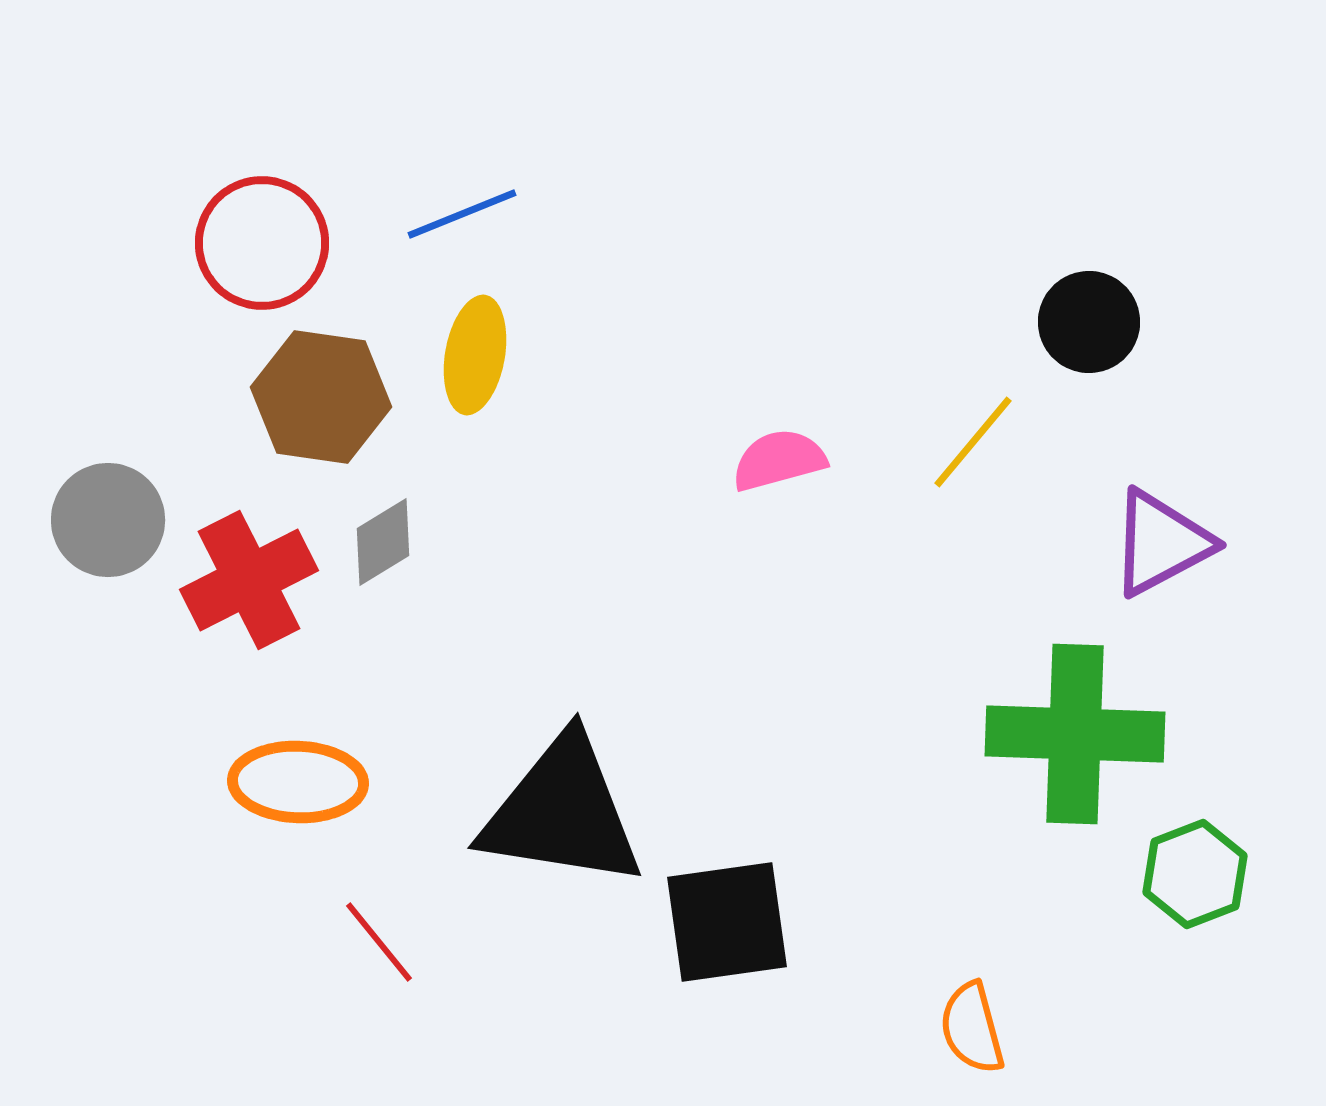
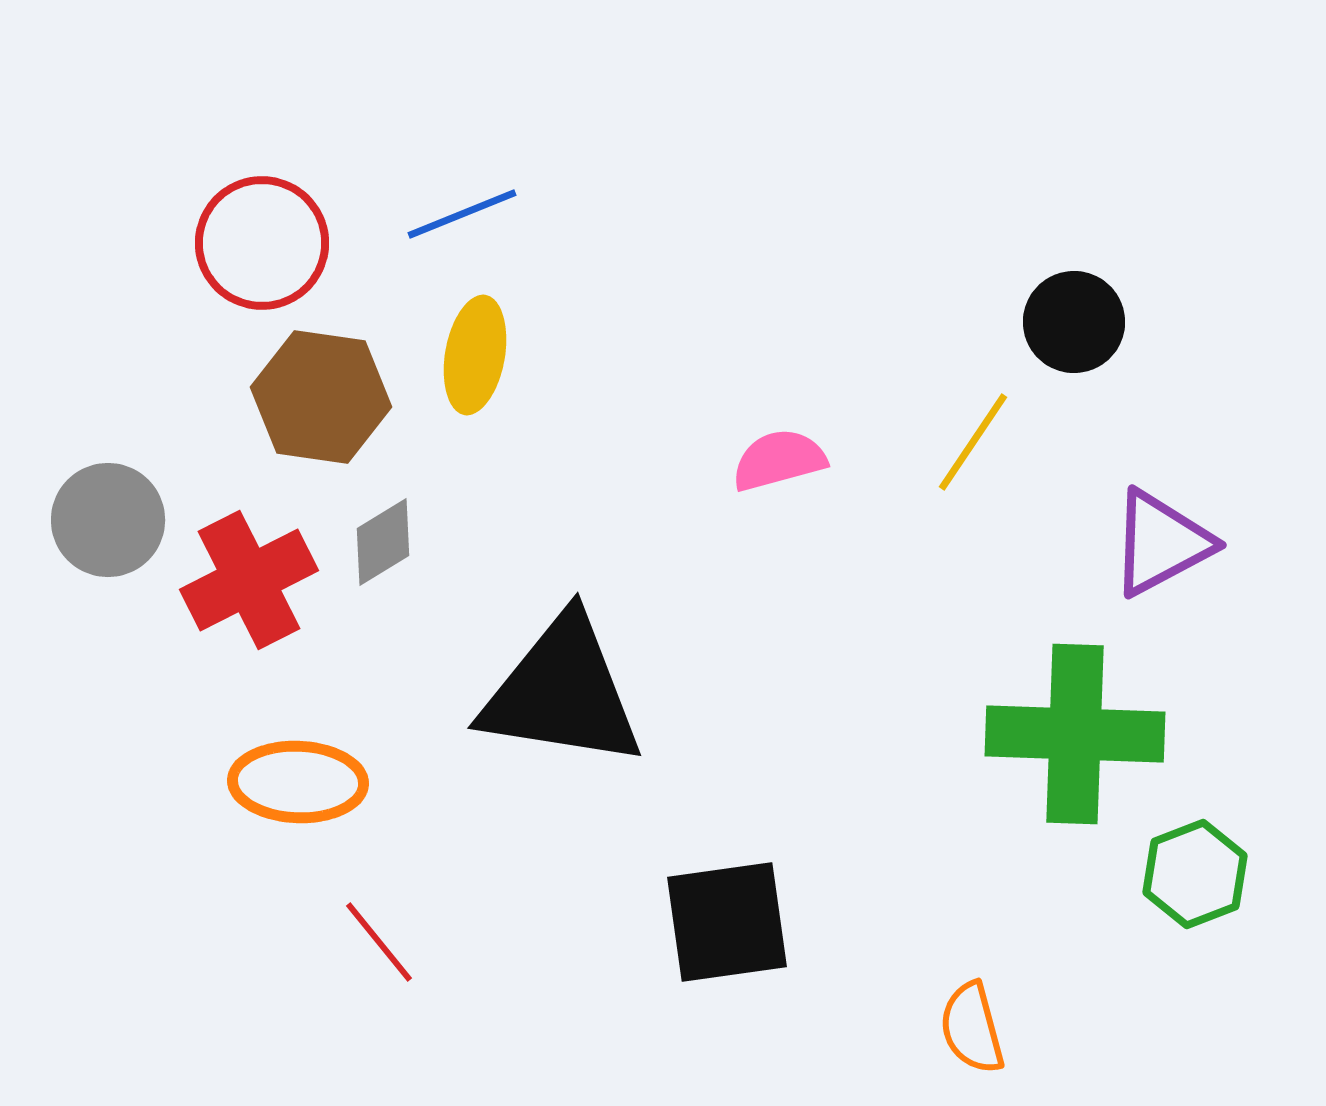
black circle: moved 15 px left
yellow line: rotated 6 degrees counterclockwise
black triangle: moved 120 px up
